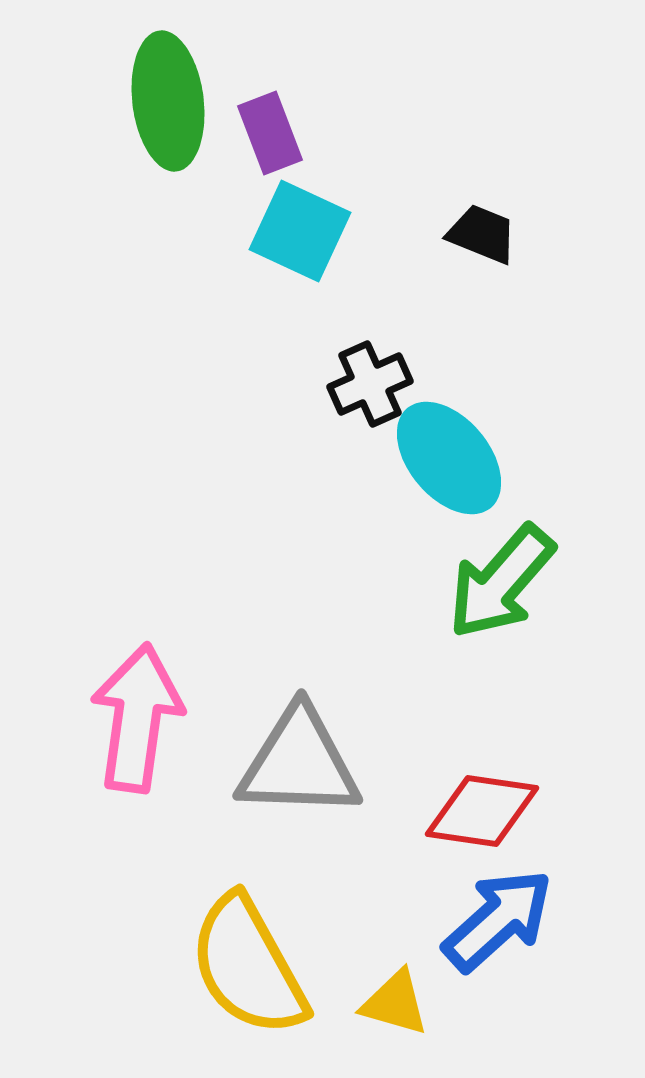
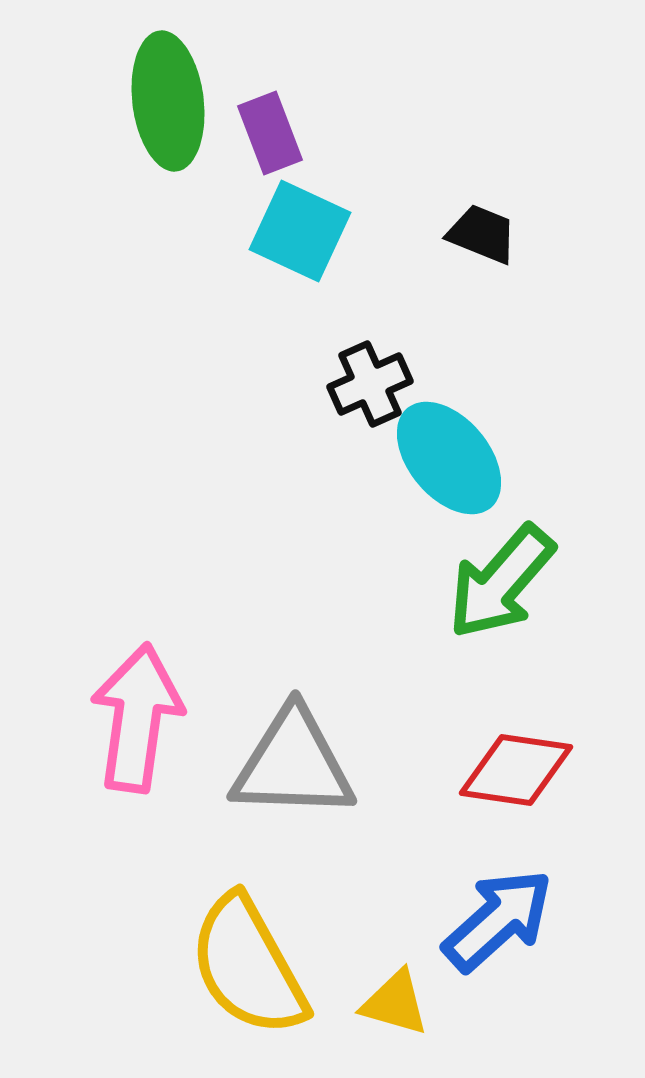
gray triangle: moved 6 px left, 1 px down
red diamond: moved 34 px right, 41 px up
